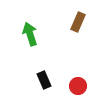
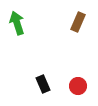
green arrow: moved 13 px left, 11 px up
black rectangle: moved 1 px left, 4 px down
